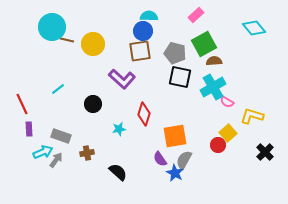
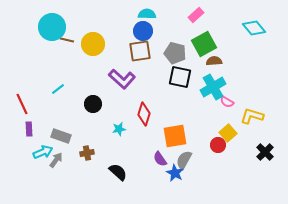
cyan semicircle: moved 2 px left, 2 px up
